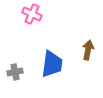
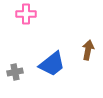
pink cross: moved 6 px left; rotated 24 degrees counterclockwise
blue trapezoid: rotated 44 degrees clockwise
